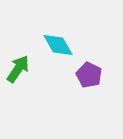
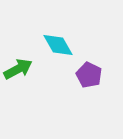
green arrow: rotated 28 degrees clockwise
